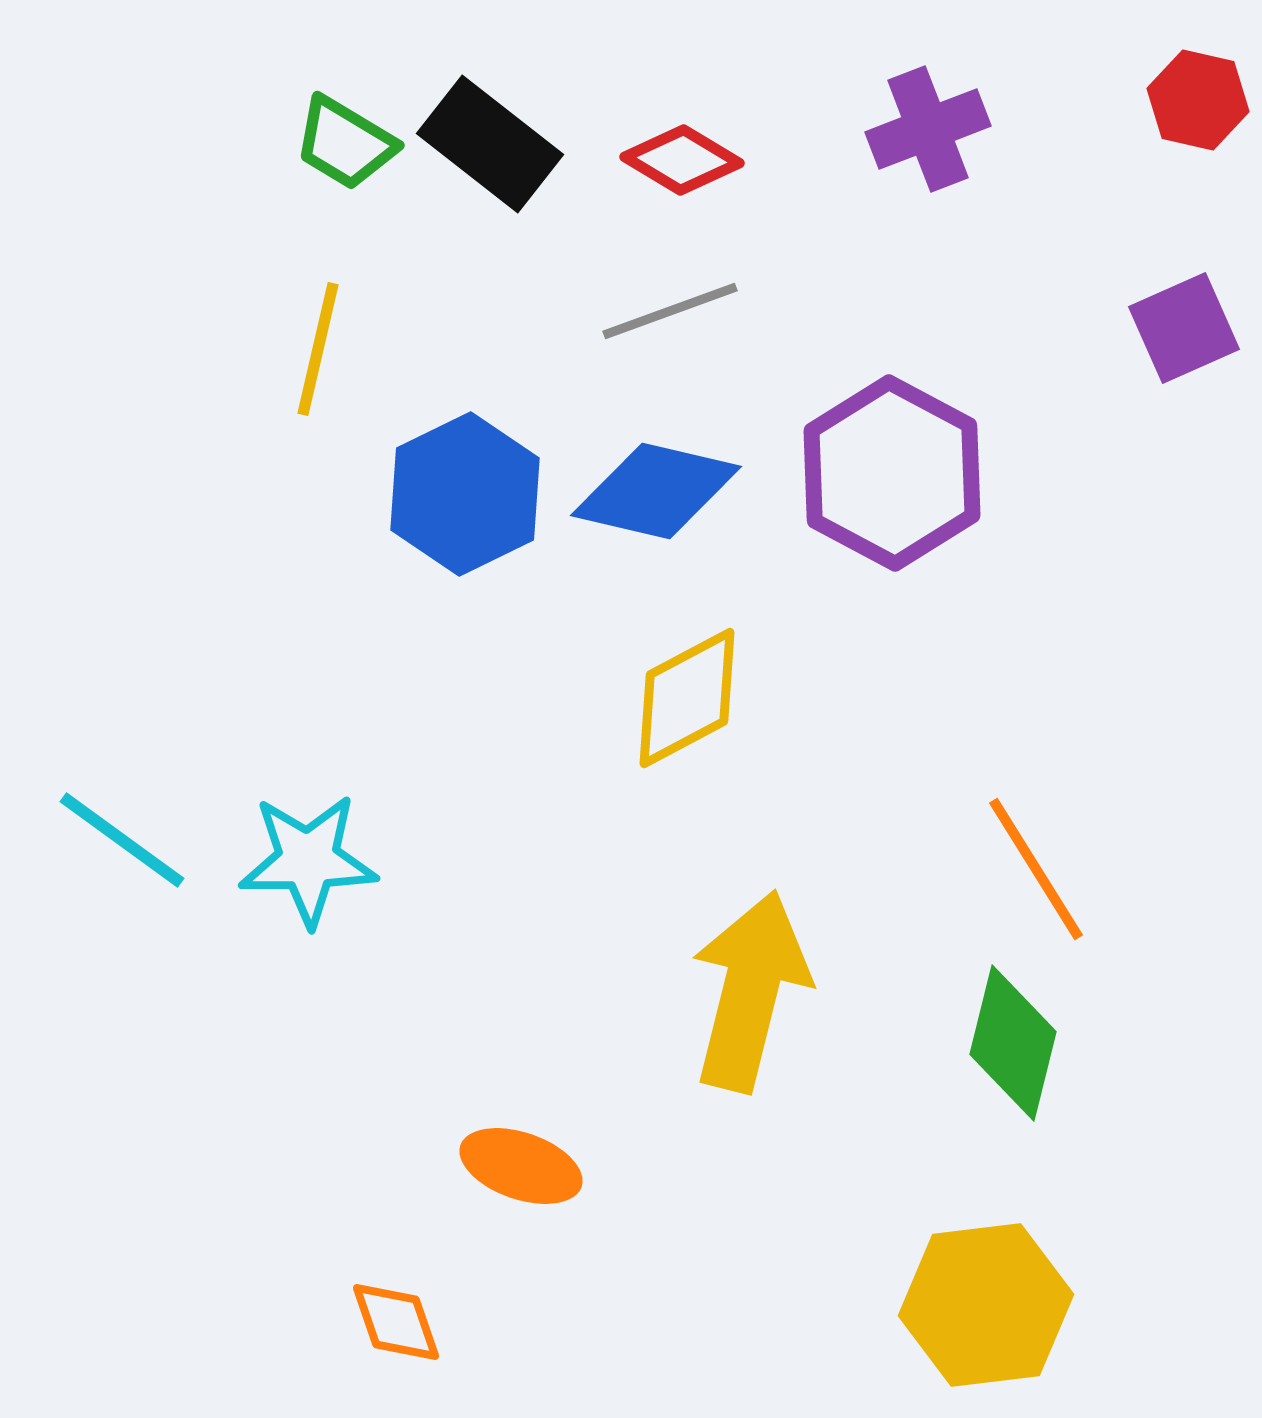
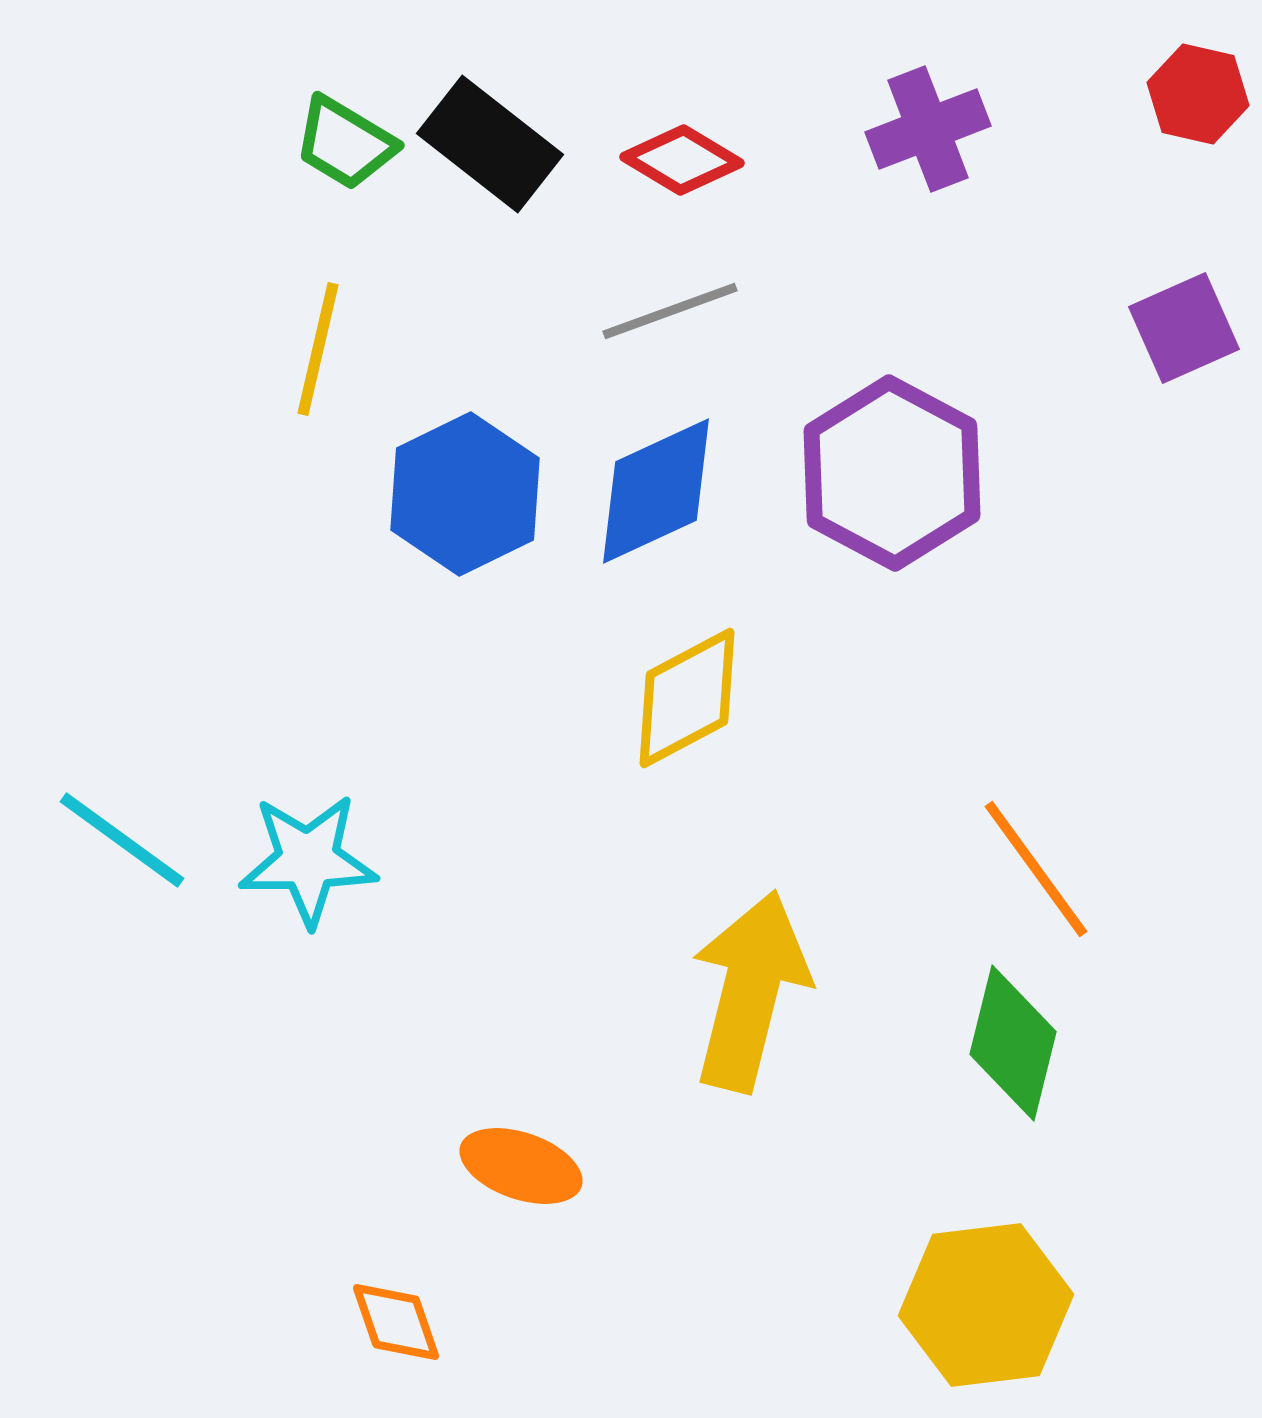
red hexagon: moved 6 px up
blue diamond: rotated 38 degrees counterclockwise
orange line: rotated 4 degrees counterclockwise
